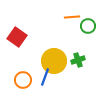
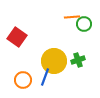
green circle: moved 4 px left, 2 px up
